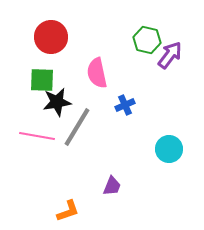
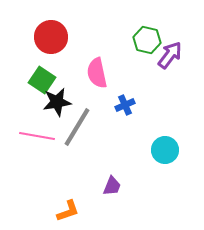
green square: rotated 32 degrees clockwise
cyan circle: moved 4 px left, 1 px down
